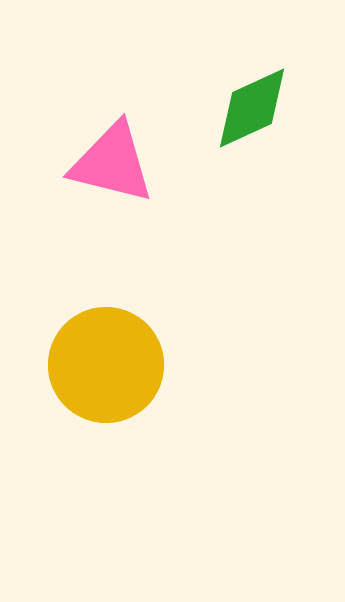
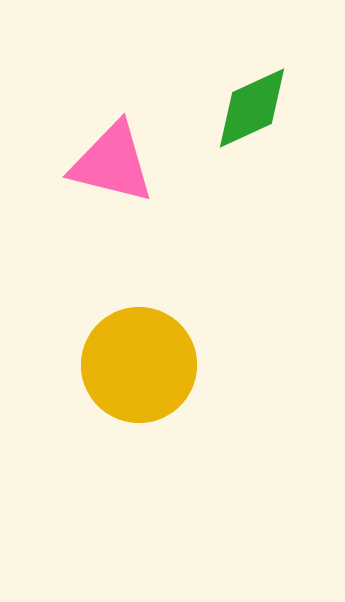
yellow circle: moved 33 px right
